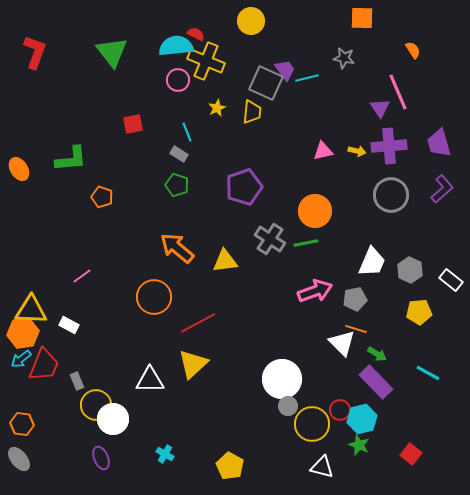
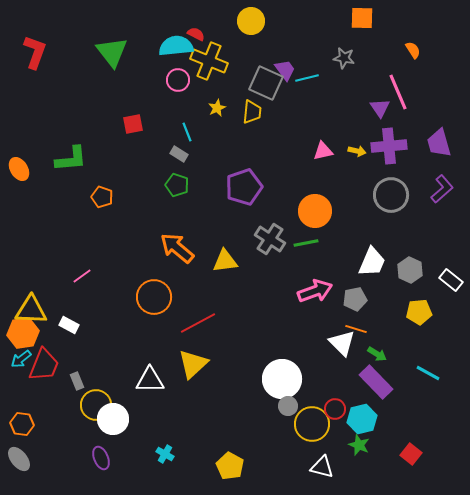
yellow cross at (206, 61): moved 3 px right
red circle at (340, 410): moved 5 px left, 1 px up
